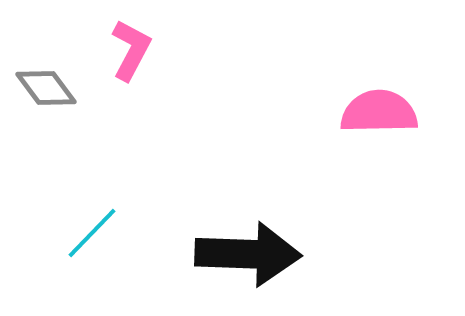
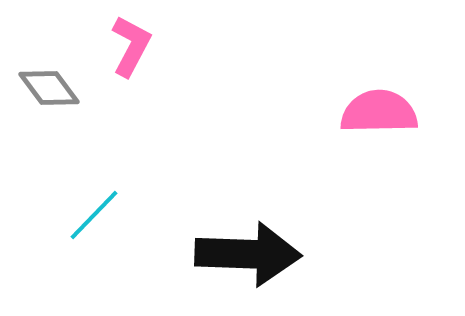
pink L-shape: moved 4 px up
gray diamond: moved 3 px right
cyan line: moved 2 px right, 18 px up
